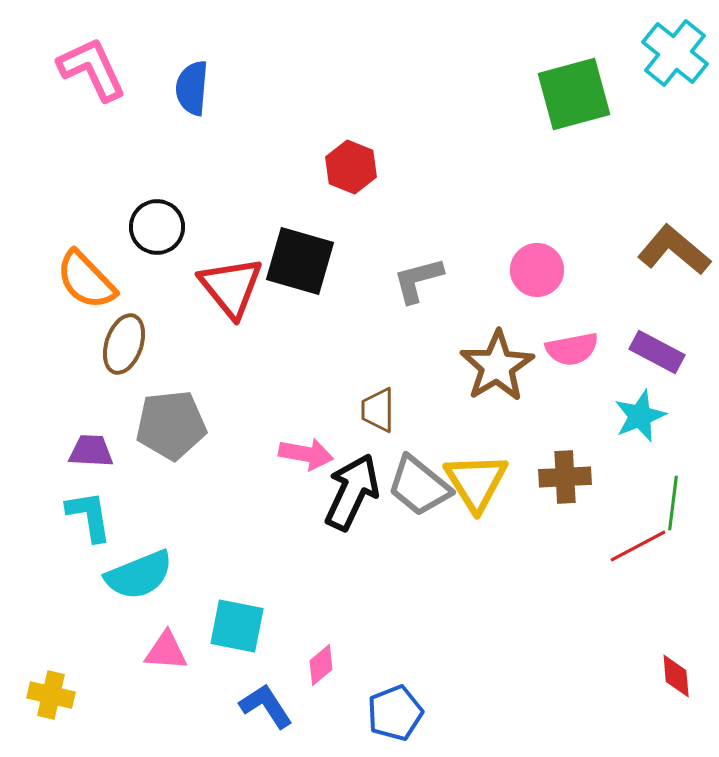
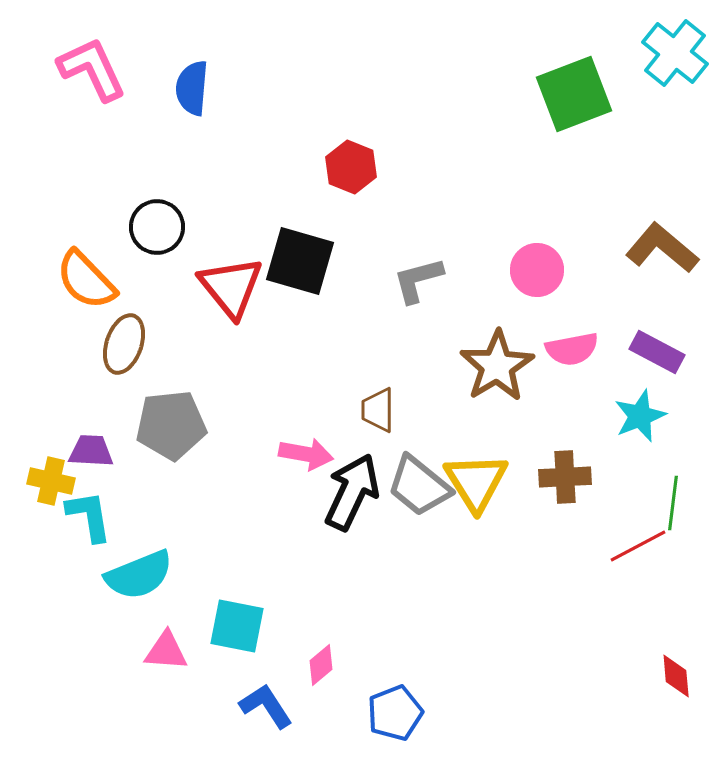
green square: rotated 6 degrees counterclockwise
brown L-shape: moved 12 px left, 2 px up
yellow cross: moved 214 px up
